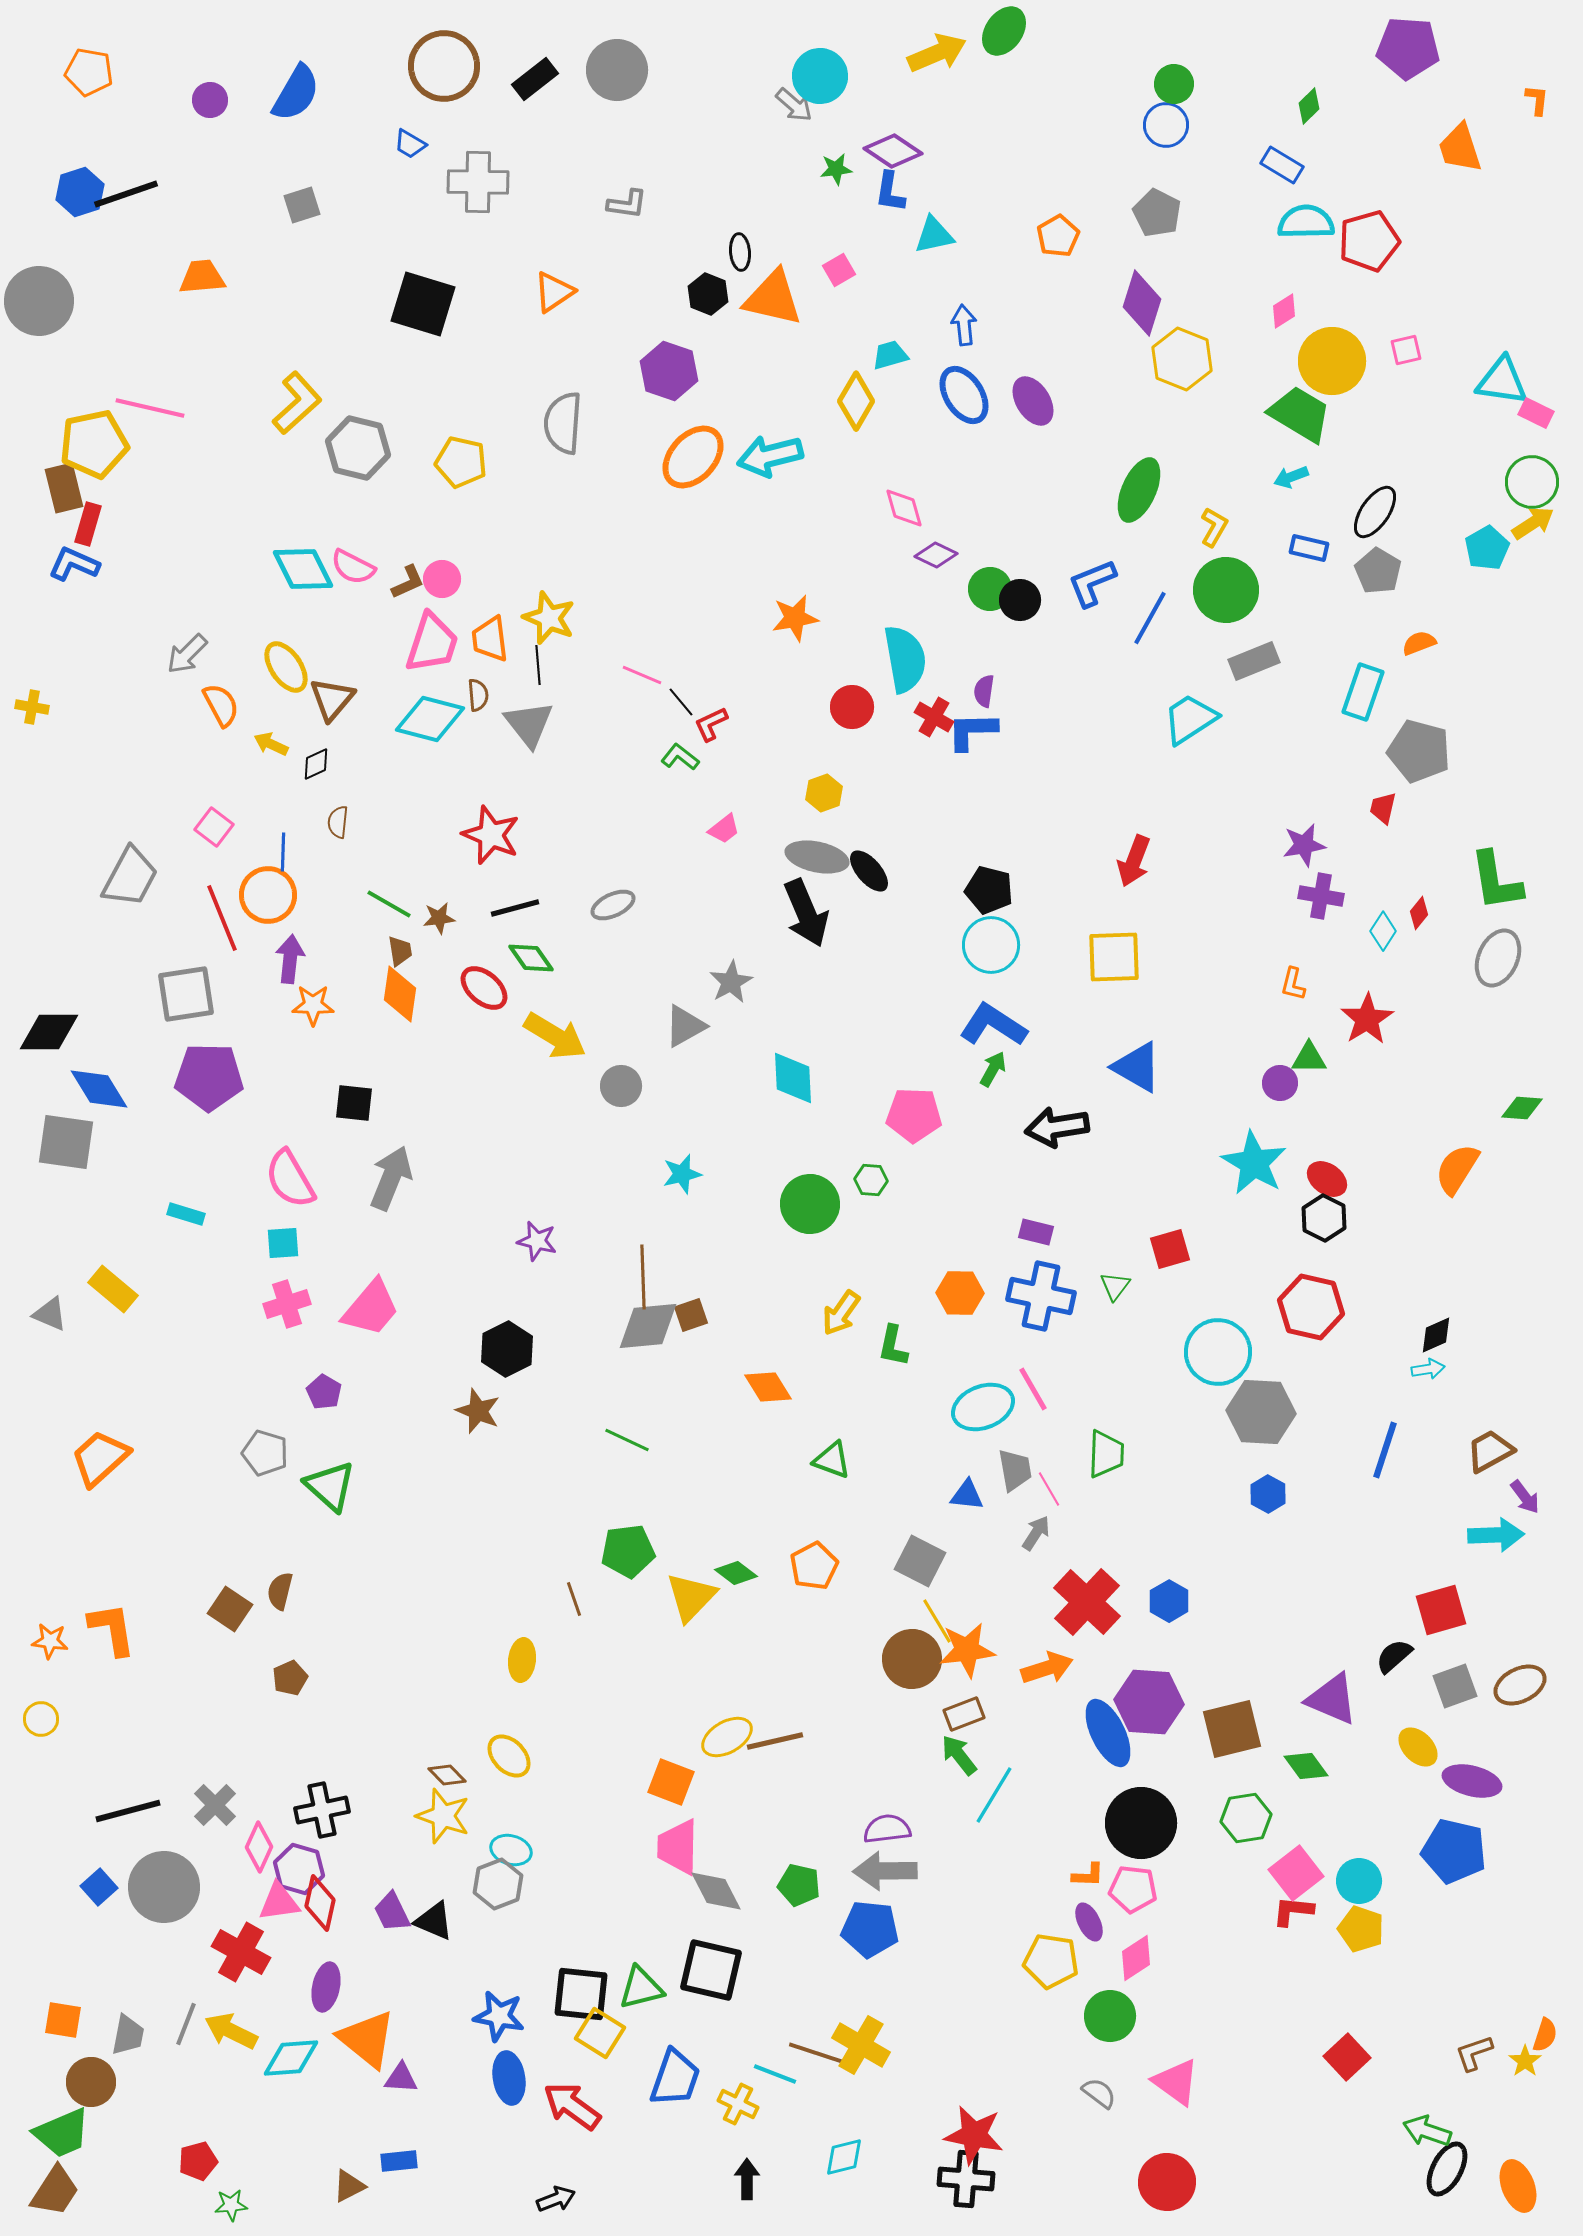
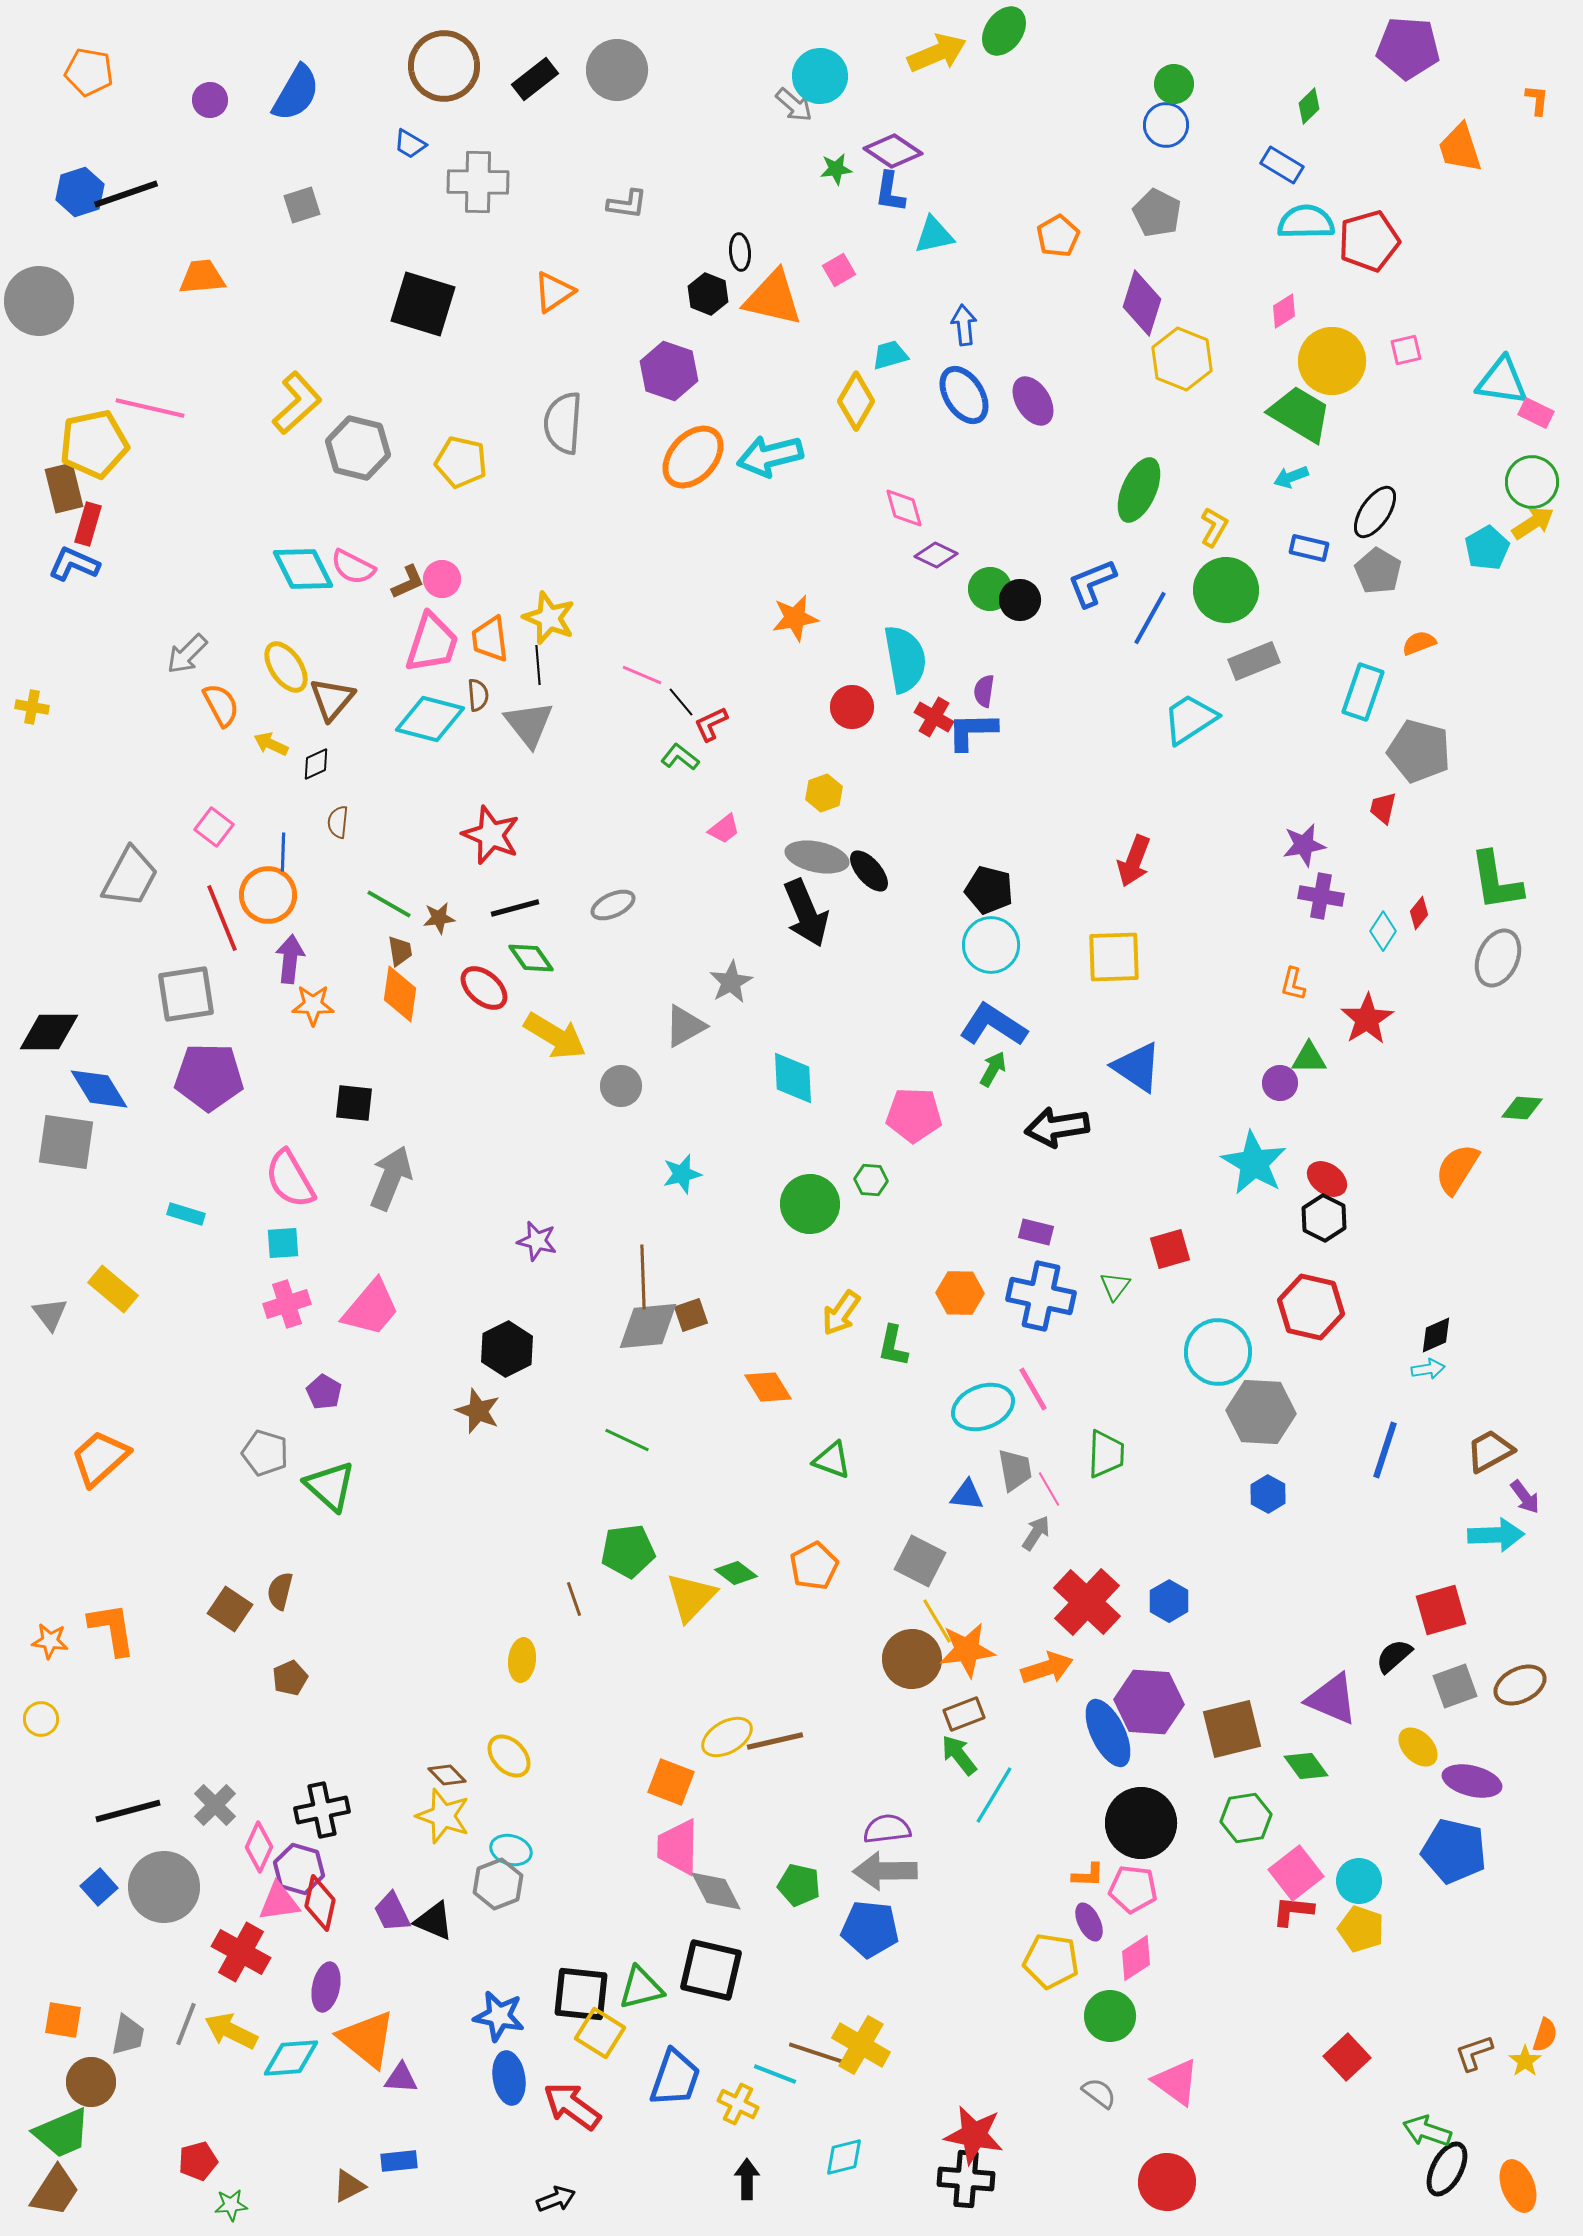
blue triangle at (1137, 1067): rotated 4 degrees clockwise
gray triangle at (50, 1314): rotated 30 degrees clockwise
